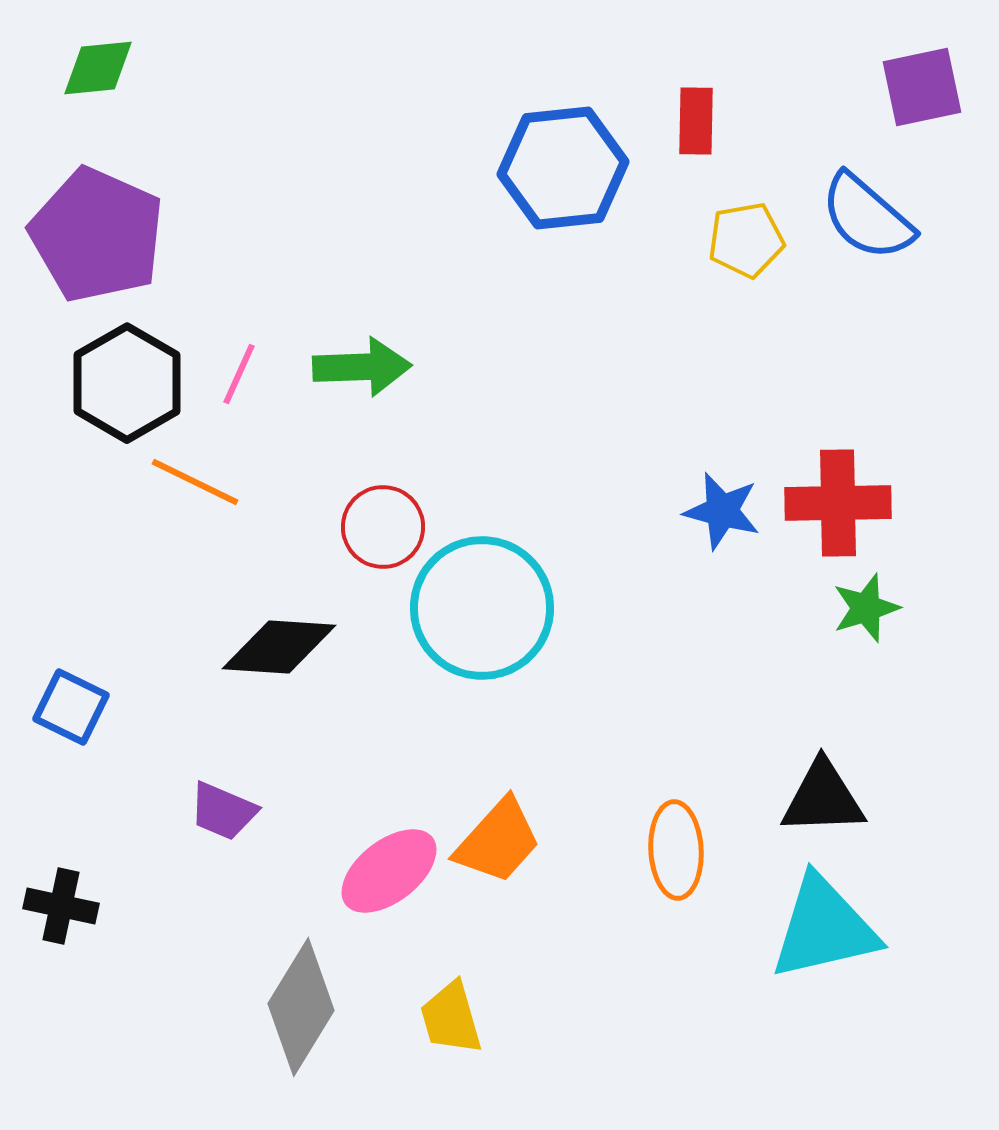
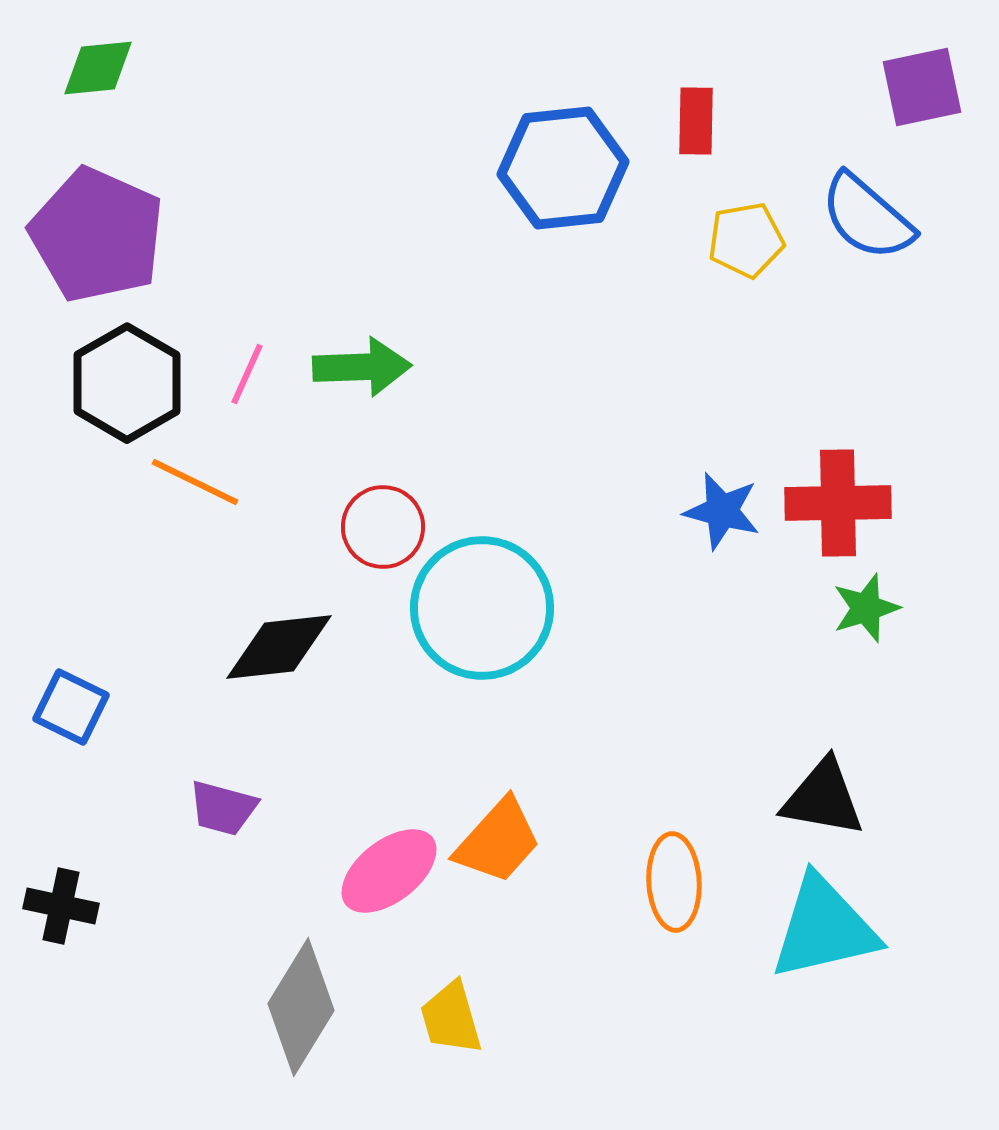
pink line: moved 8 px right
black diamond: rotated 10 degrees counterclockwise
black triangle: rotated 12 degrees clockwise
purple trapezoid: moved 3 px up; rotated 8 degrees counterclockwise
orange ellipse: moved 2 px left, 32 px down
